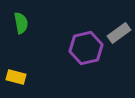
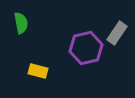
gray rectangle: moved 2 px left; rotated 20 degrees counterclockwise
yellow rectangle: moved 22 px right, 6 px up
